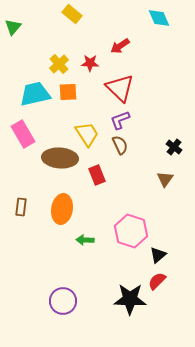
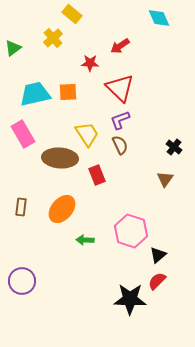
green triangle: moved 21 px down; rotated 12 degrees clockwise
yellow cross: moved 6 px left, 26 px up
orange ellipse: rotated 32 degrees clockwise
purple circle: moved 41 px left, 20 px up
